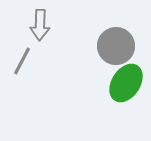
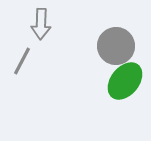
gray arrow: moved 1 px right, 1 px up
green ellipse: moved 1 px left, 2 px up; rotated 6 degrees clockwise
